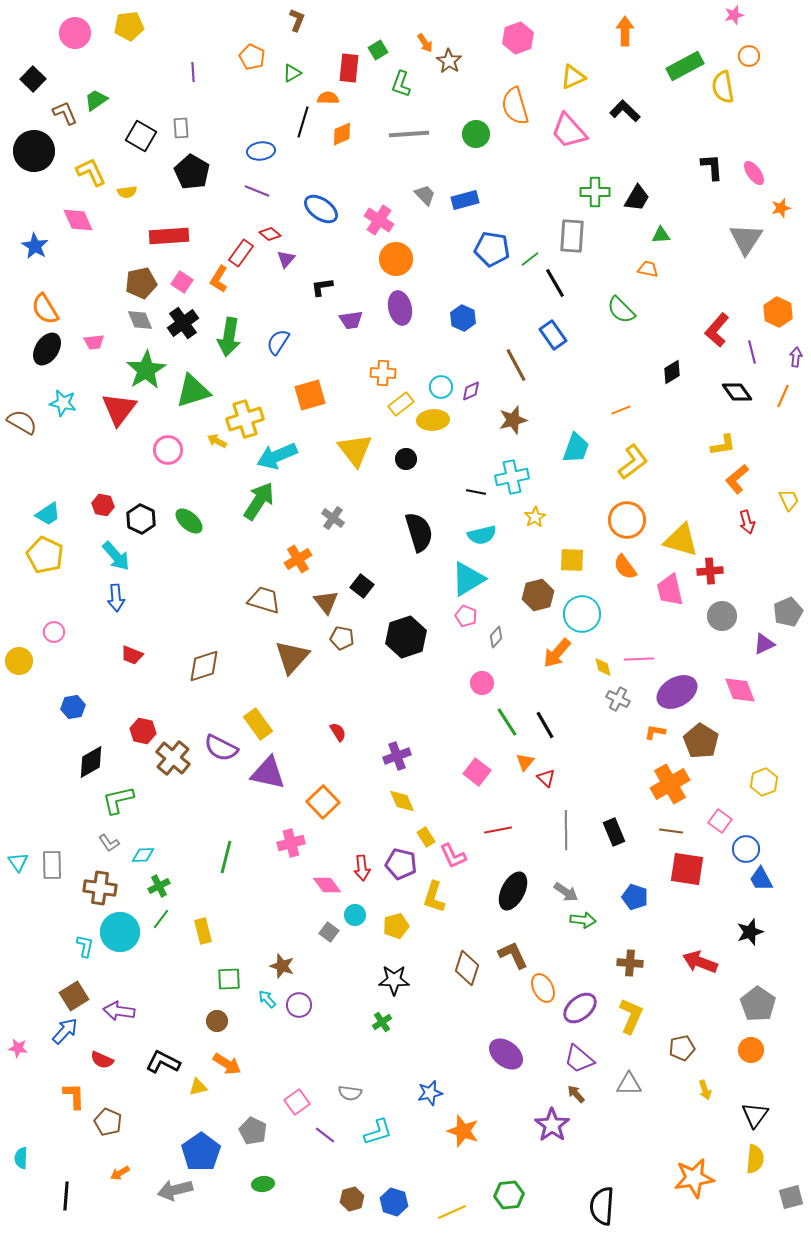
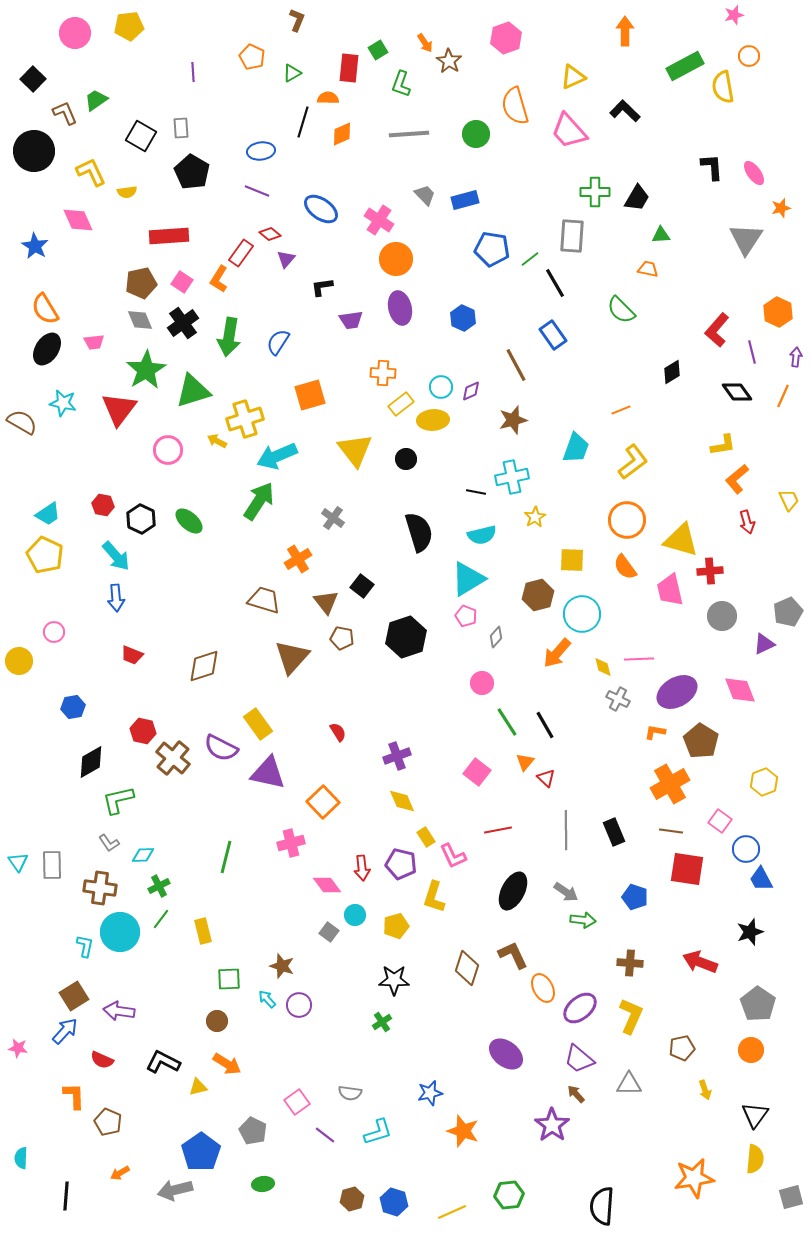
pink hexagon at (518, 38): moved 12 px left
